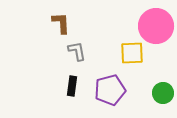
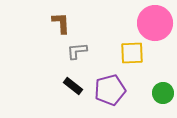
pink circle: moved 1 px left, 3 px up
gray L-shape: rotated 85 degrees counterclockwise
black rectangle: moved 1 px right; rotated 60 degrees counterclockwise
